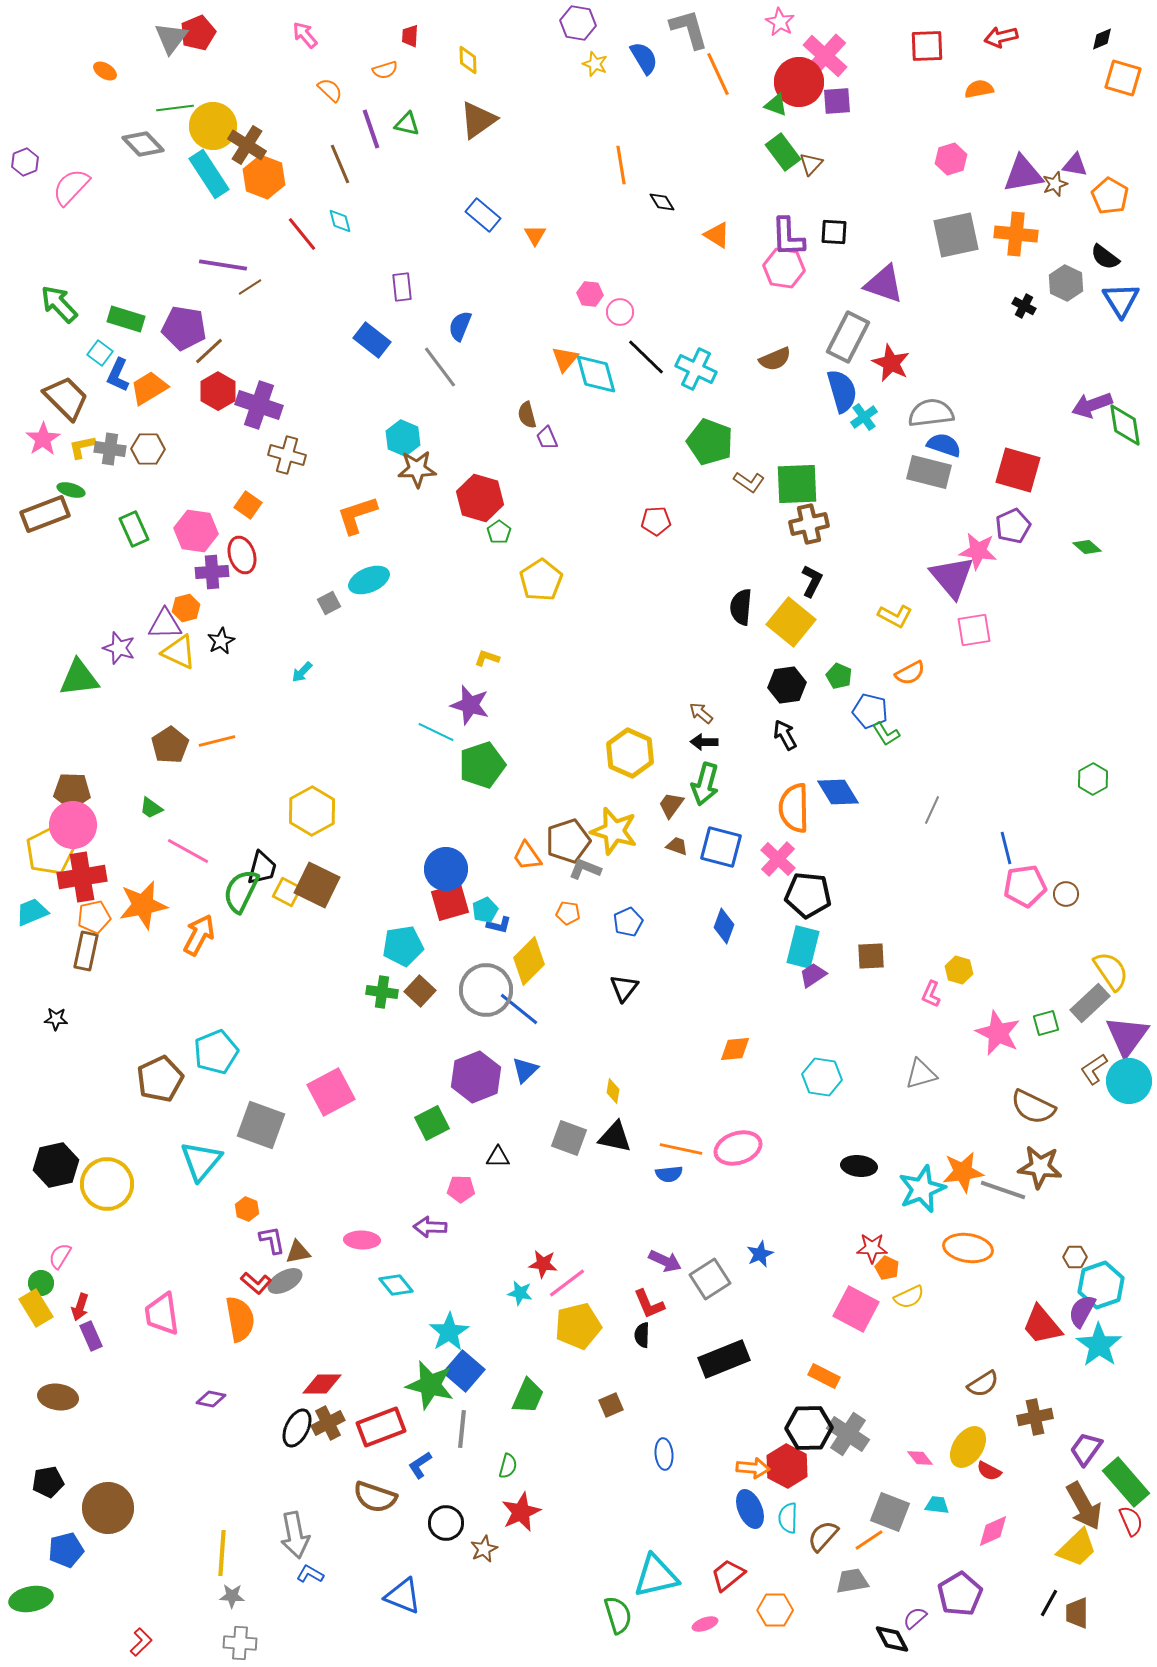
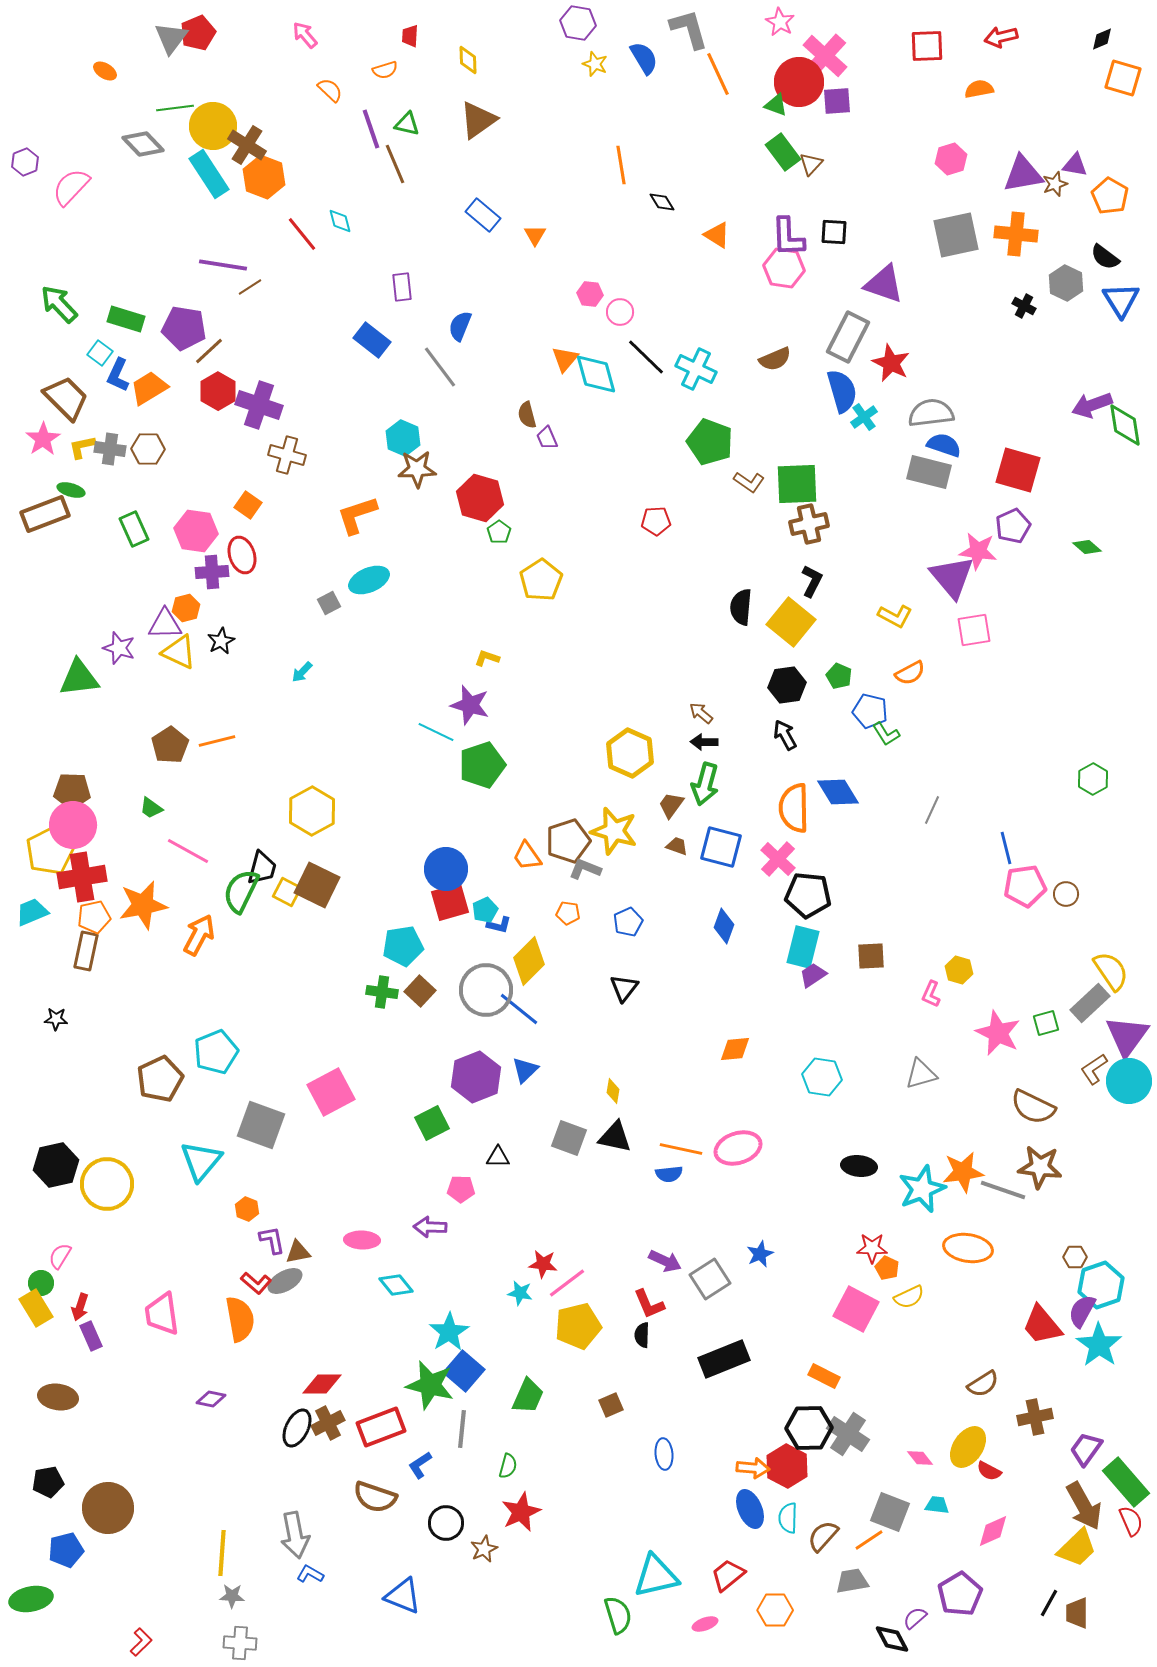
brown line at (340, 164): moved 55 px right
